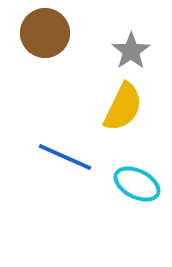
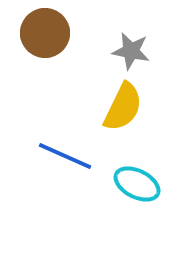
gray star: rotated 27 degrees counterclockwise
blue line: moved 1 px up
